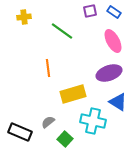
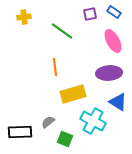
purple square: moved 3 px down
orange line: moved 7 px right, 1 px up
purple ellipse: rotated 15 degrees clockwise
cyan cross: rotated 15 degrees clockwise
black rectangle: rotated 25 degrees counterclockwise
green square: rotated 21 degrees counterclockwise
